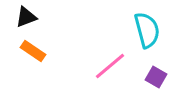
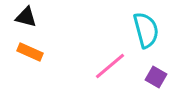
black triangle: rotated 35 degrees clockwise
cyan semicircle: moved 1 px left
orange rectangle: moved 3 px left, 1 px down; rotated 10 degrees counterclockwise
